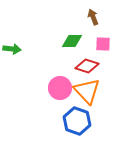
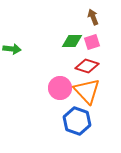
pink square: moved 11 px left, 2 px up; rotated 21 degrees counterclockwise
